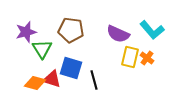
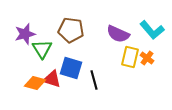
purple star: moved 1 px left, 2 px down
